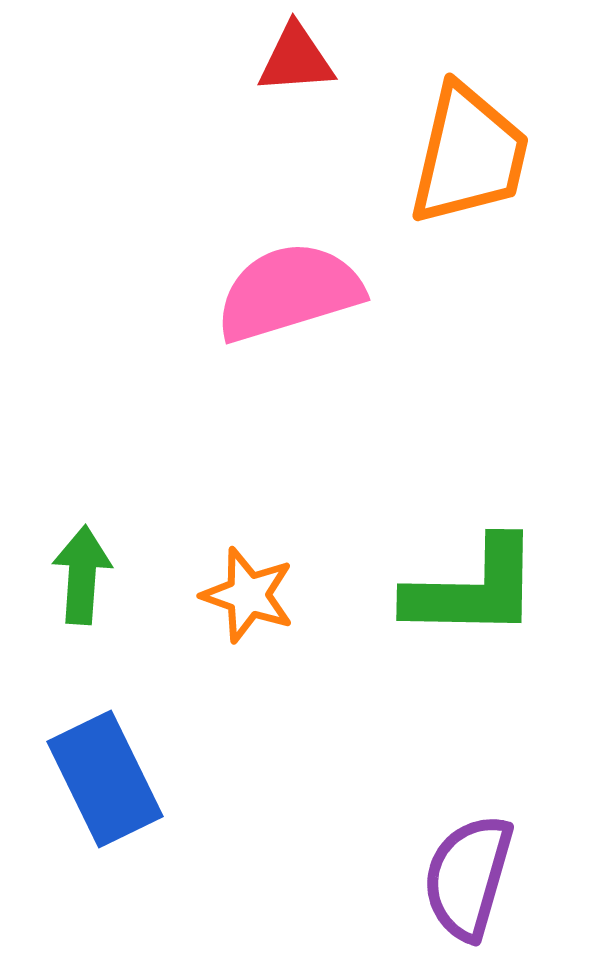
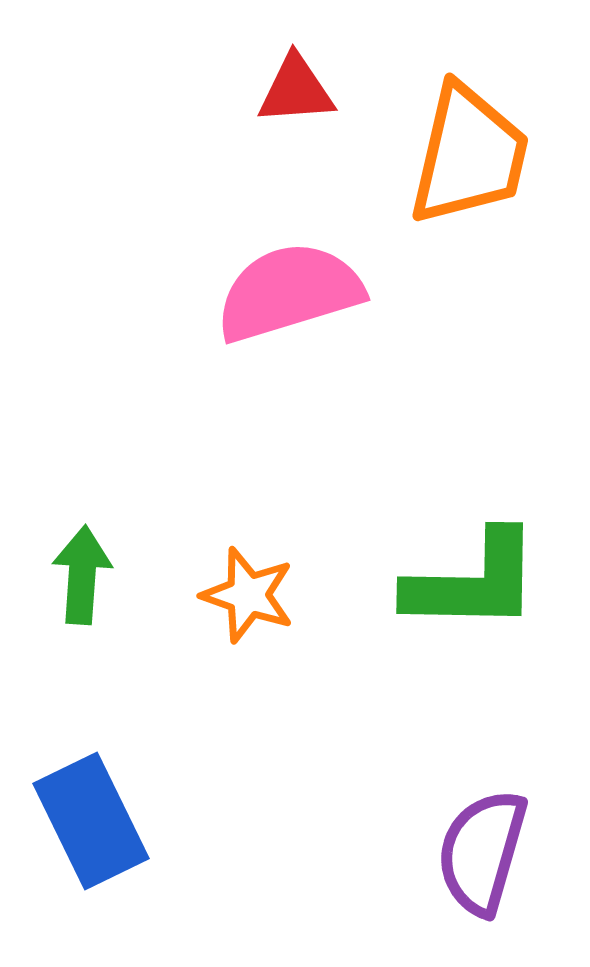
red triangle: moved 31 px down
green L-shape: moved 7 px up
blue rectangle: moved 14 px left, 42 px down
purple semicircle: moved 14 px right, 25 px up
